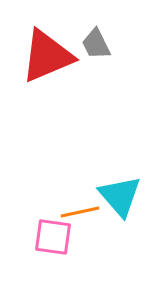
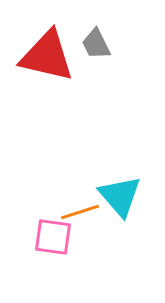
red triangle: rotated 36 degrees clockwise
orange line: rotated 6 degrees counterclockwise
